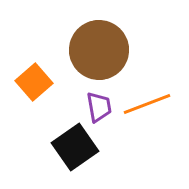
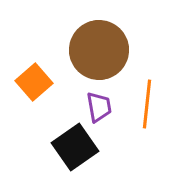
orange line: rotated 63 degrees counterclockwise
